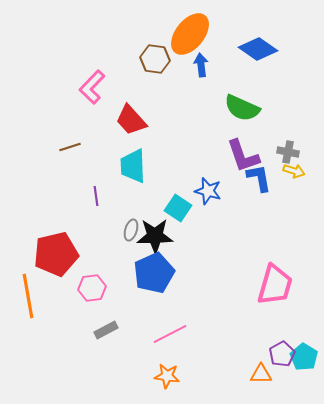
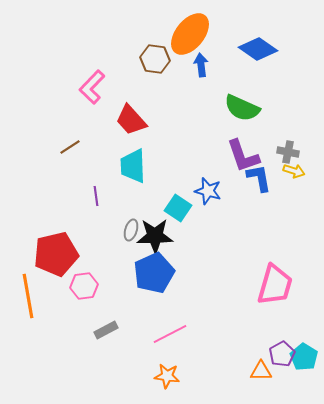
brown line: rotated 15 degrees counterclockwise
pink hexagon: moved 8 px left, 2 px up
orange triangle: moved 3 px up
